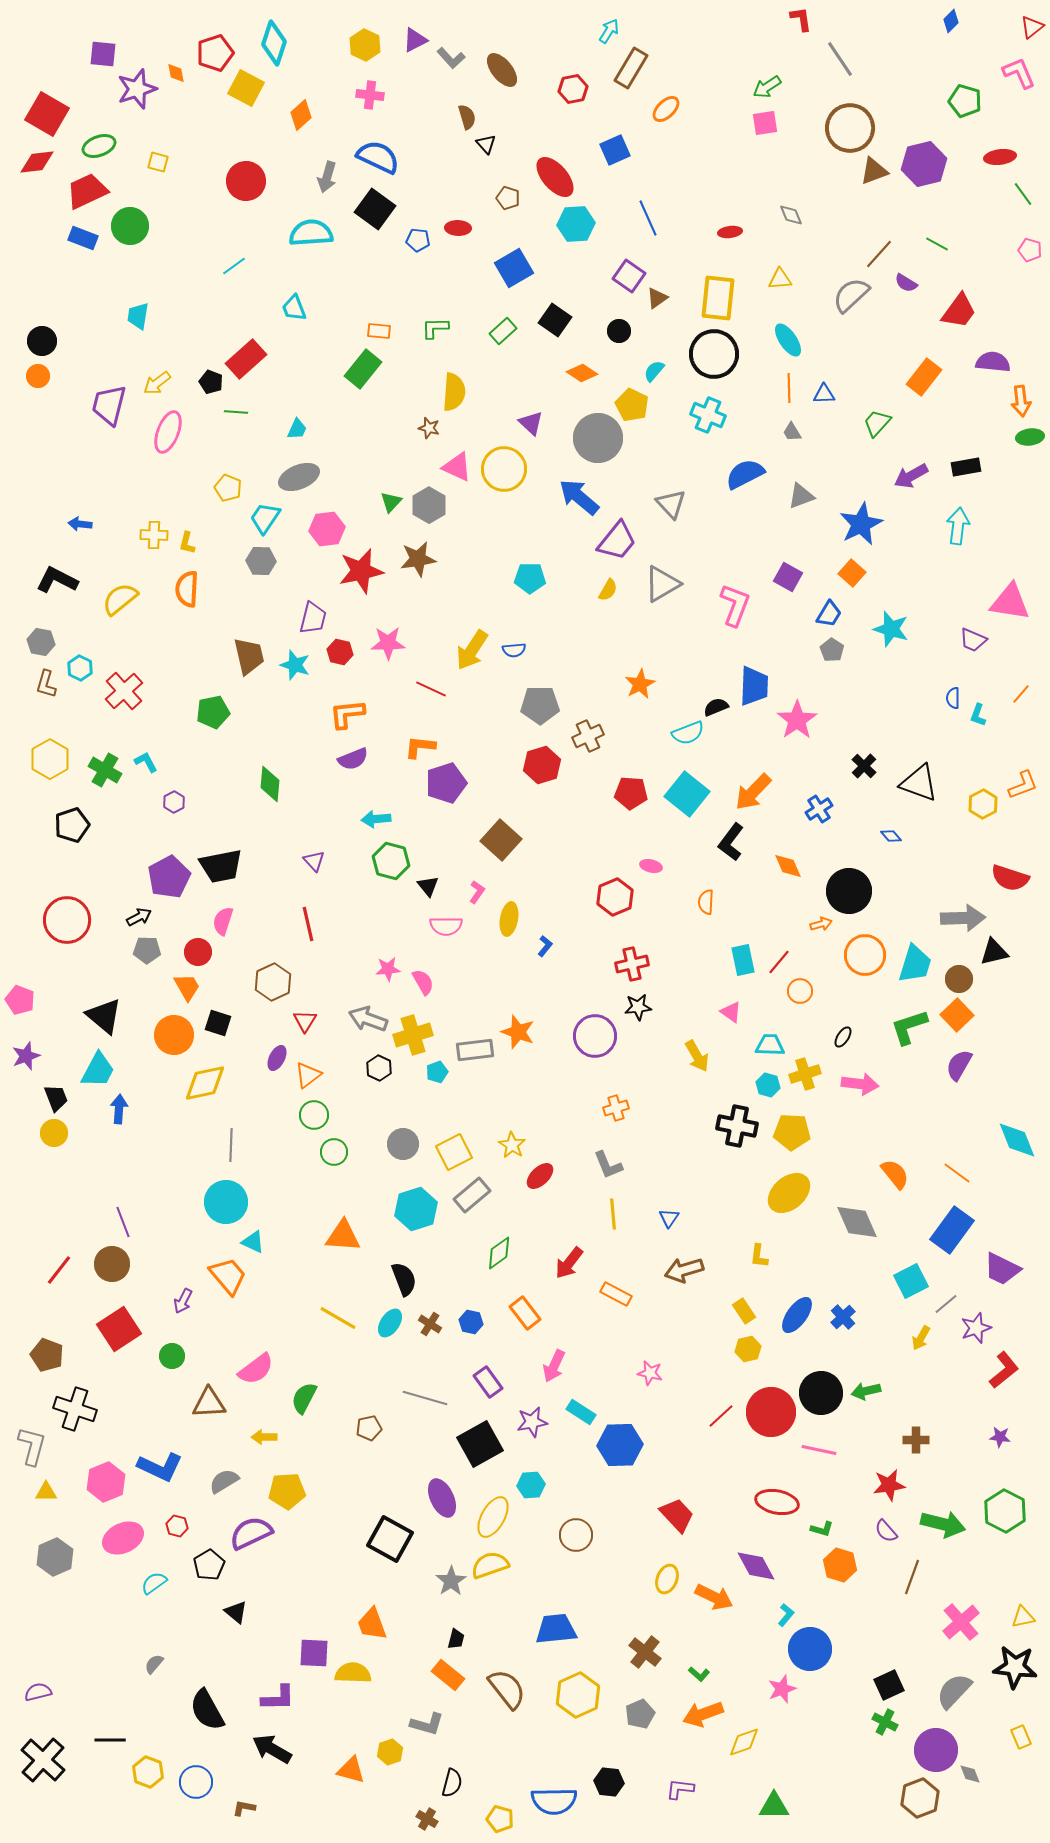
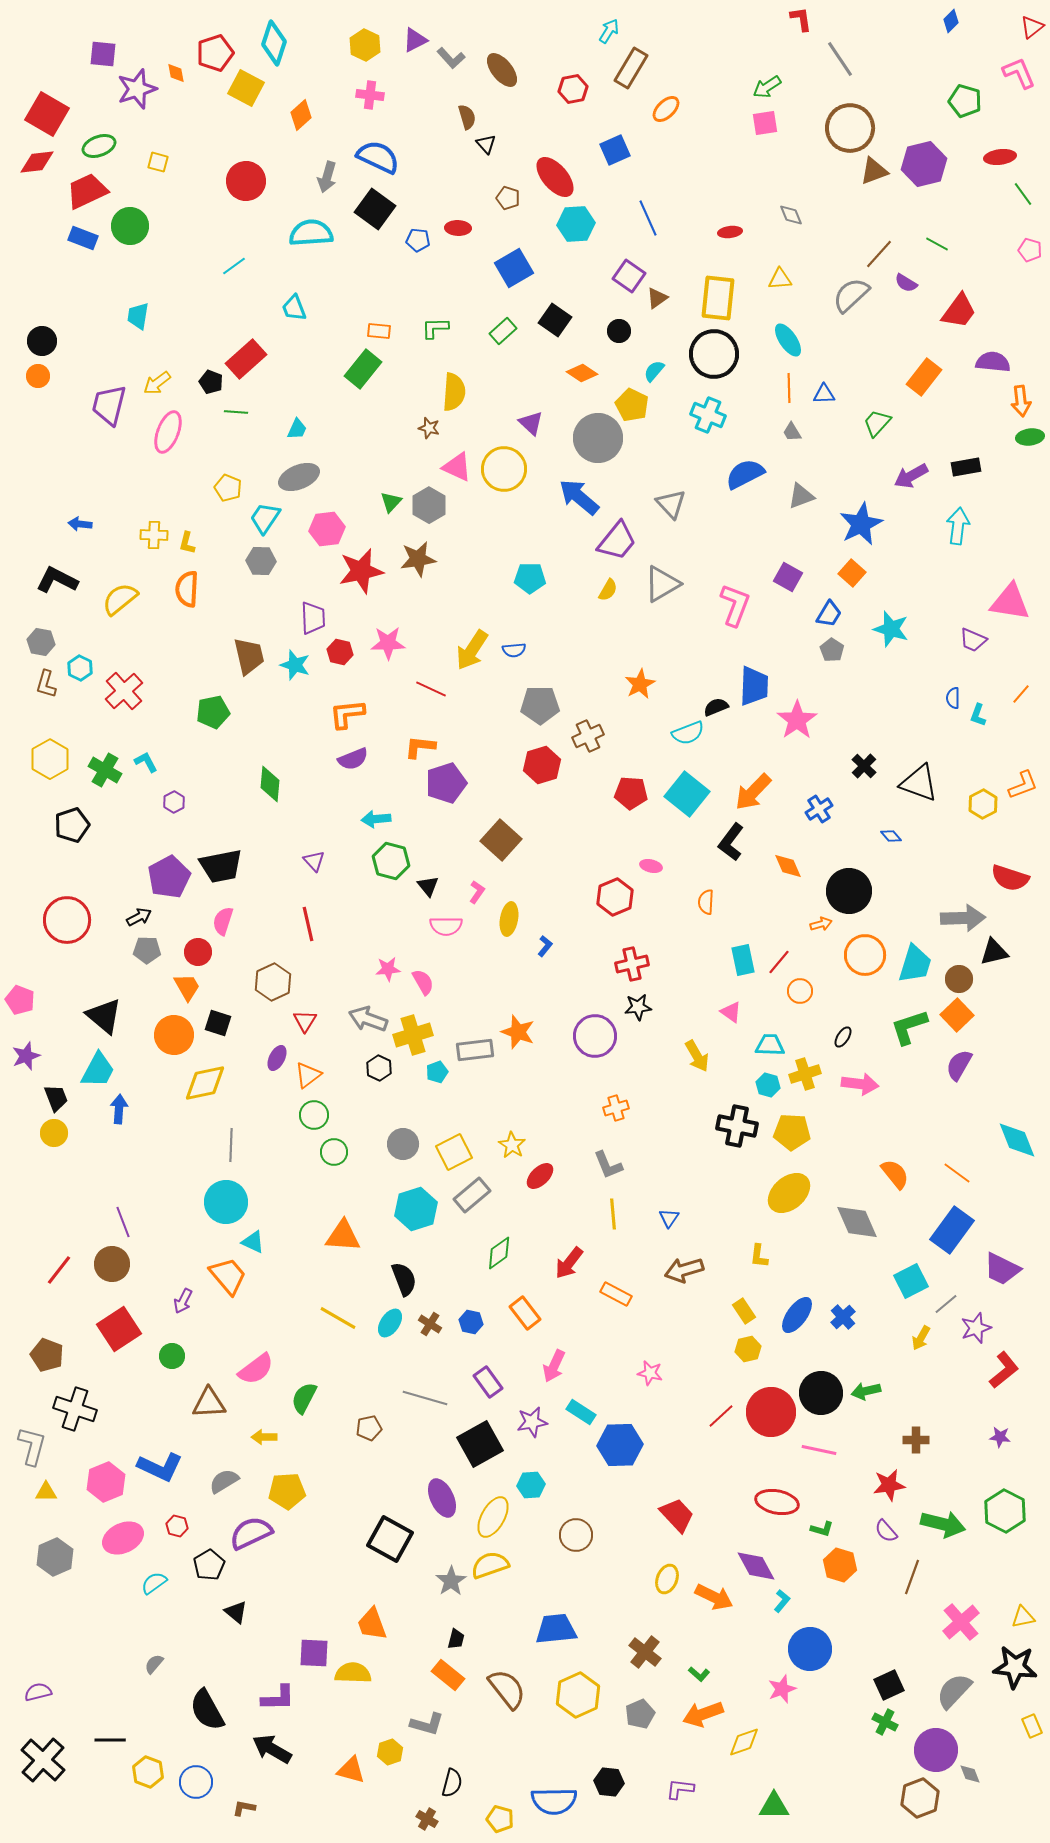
purple trapezoid at (313, 618): rotated 16 degrees counterclockwise
cyan L-shape at (786, 1615): moved 4 px left, 14 px up
yellow rectangle at (1021, 1737): moved 11 px right, 11 px up
